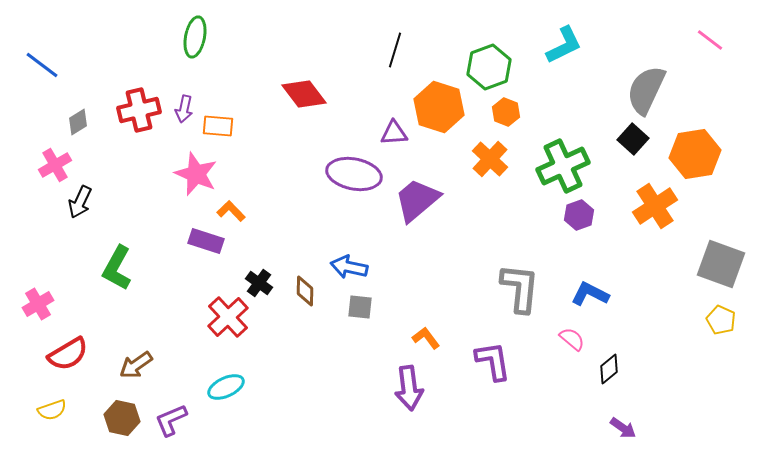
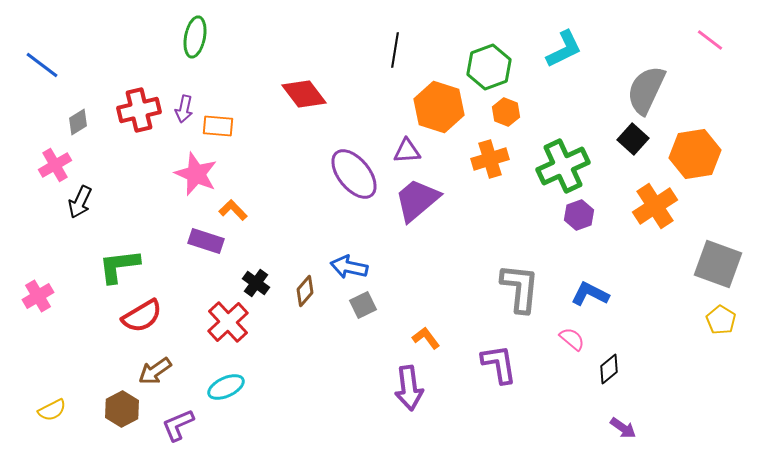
cyan L-shape at (564, 45): moved 4 px down
black line at (395, 50): rotated 8 degrees counterclockwise
purple triangle at (394, 133): moved 13 px right, 18 px down
orange cross at (490, 159): rotated 30 degrees clockwise
purple ellipse at (354, 174): rotated 40 degrees clockwise
orange L-shape at (231, 211): moved 2 px right, 1 px up
gray square at (721, 264): moved 3 px left
green L-shape at (117, 268): moved 2 px right, 2 px up; rotated 54 degrees clockwise
black cross at (259, 283): moved 3 px left
brown diamond at (305, 291): rotated 40 degrees clockwise
pink cross at (38, 304): moved 8 px up
gray square at (360, 307): moved 3 px right, 2 px up; rotated 32 degrees counterclockwise
red cross at (228, 317): moved 5 px down
yellow pentagon at (721, 320): rotated 8 degrees clockwise
red semicircle at (68, 354): moved 74 px right, 38 px up
purple L-shape at (493, 361): moved 6 px right, 3 px down
brown arrow at (136, 365): moved 19 px right, 6 px down
yellow semicircle at (52, 410): rotated 8 degrees counterclockwise
brown hexagon at (122, 418): moved 9 px up; rotated 20 degrees clockwise
purple L-shape at (171, 420): moved 7 px right, 5 px down
